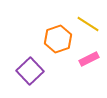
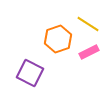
pink rectangle: moved 7 px up
purple square: moved 2 px down; rotated 20 degrees counterclockwise
